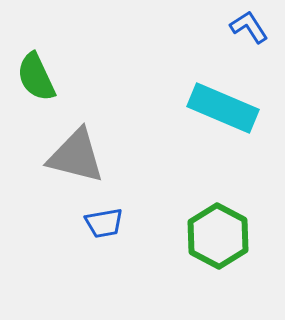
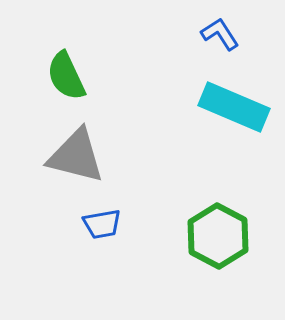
blue L-shape: moved 29 px left, 7 px down
green semicircle: moved 30 px right, 1 px up
cyan rectangle: moved 11 px right, 1 px up
blue trapezoid: moved 2 px left, 1 px down
